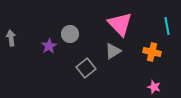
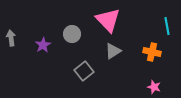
pink triangle: moved 12 px left, 4 px up
gray circle: moved 2 px right
purple star: moved 6 px left, 1 px up
gray square: moved 2 px left, 3 px down
